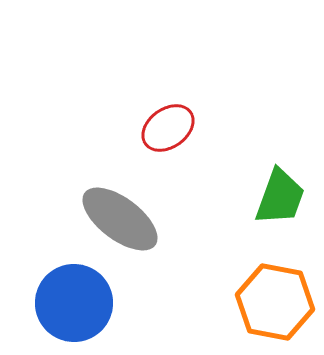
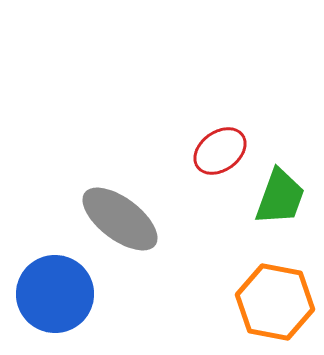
red ellipse: moved 52 px right, 23 px down
blue circle: moved 19 px left, 9 px up
